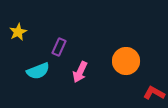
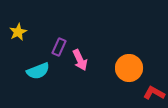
orange circle: moved 3 px right, 7 px down
pink arrow: moved 12 px up; rotated 50 degrees counterclockwise
